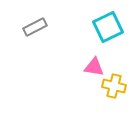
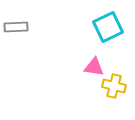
gray rectangle: moved 19 px left; rotated 25 degrees clockwise
